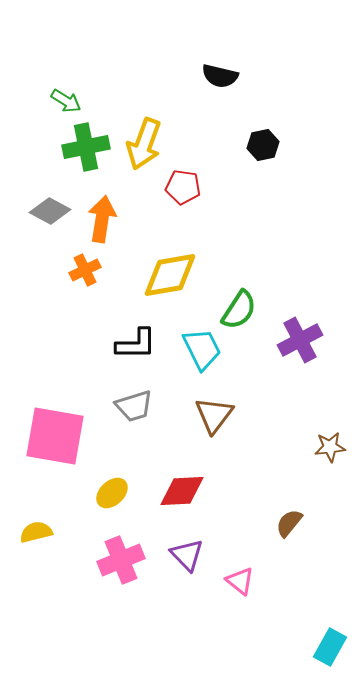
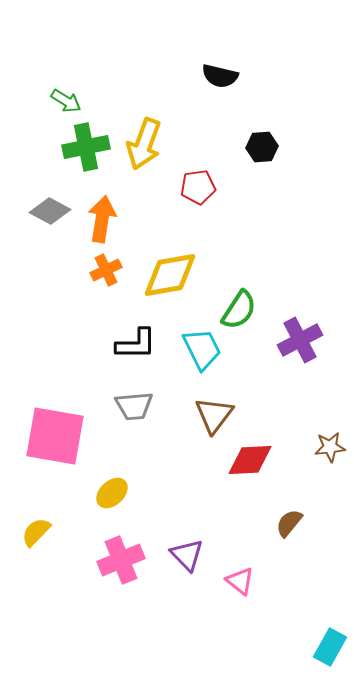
black hexagon: moved 1 px left, 2 px down; rotated 8 degrees clockwise
red pentagon: moved 15 px right; rotated 16 degrees counterclockwise
orange cross: moved 21 px right
gray trapezoid: rotated 12 degrees clockwise
red diamond: moved 68 px right, 31 px up
yellow semicircle: rotated 32 degrees counterclockwise
